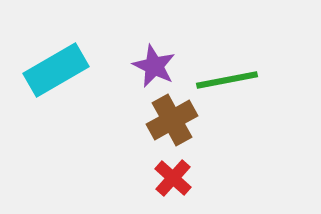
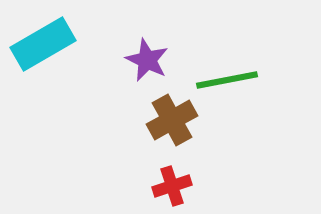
purple star: moved 7 px left, 6 px up
cyan rectangle: moved 13 px left, 26 px up
red cross: moved 1 px left, 8 px down; rotated 30 degrees clockwise
